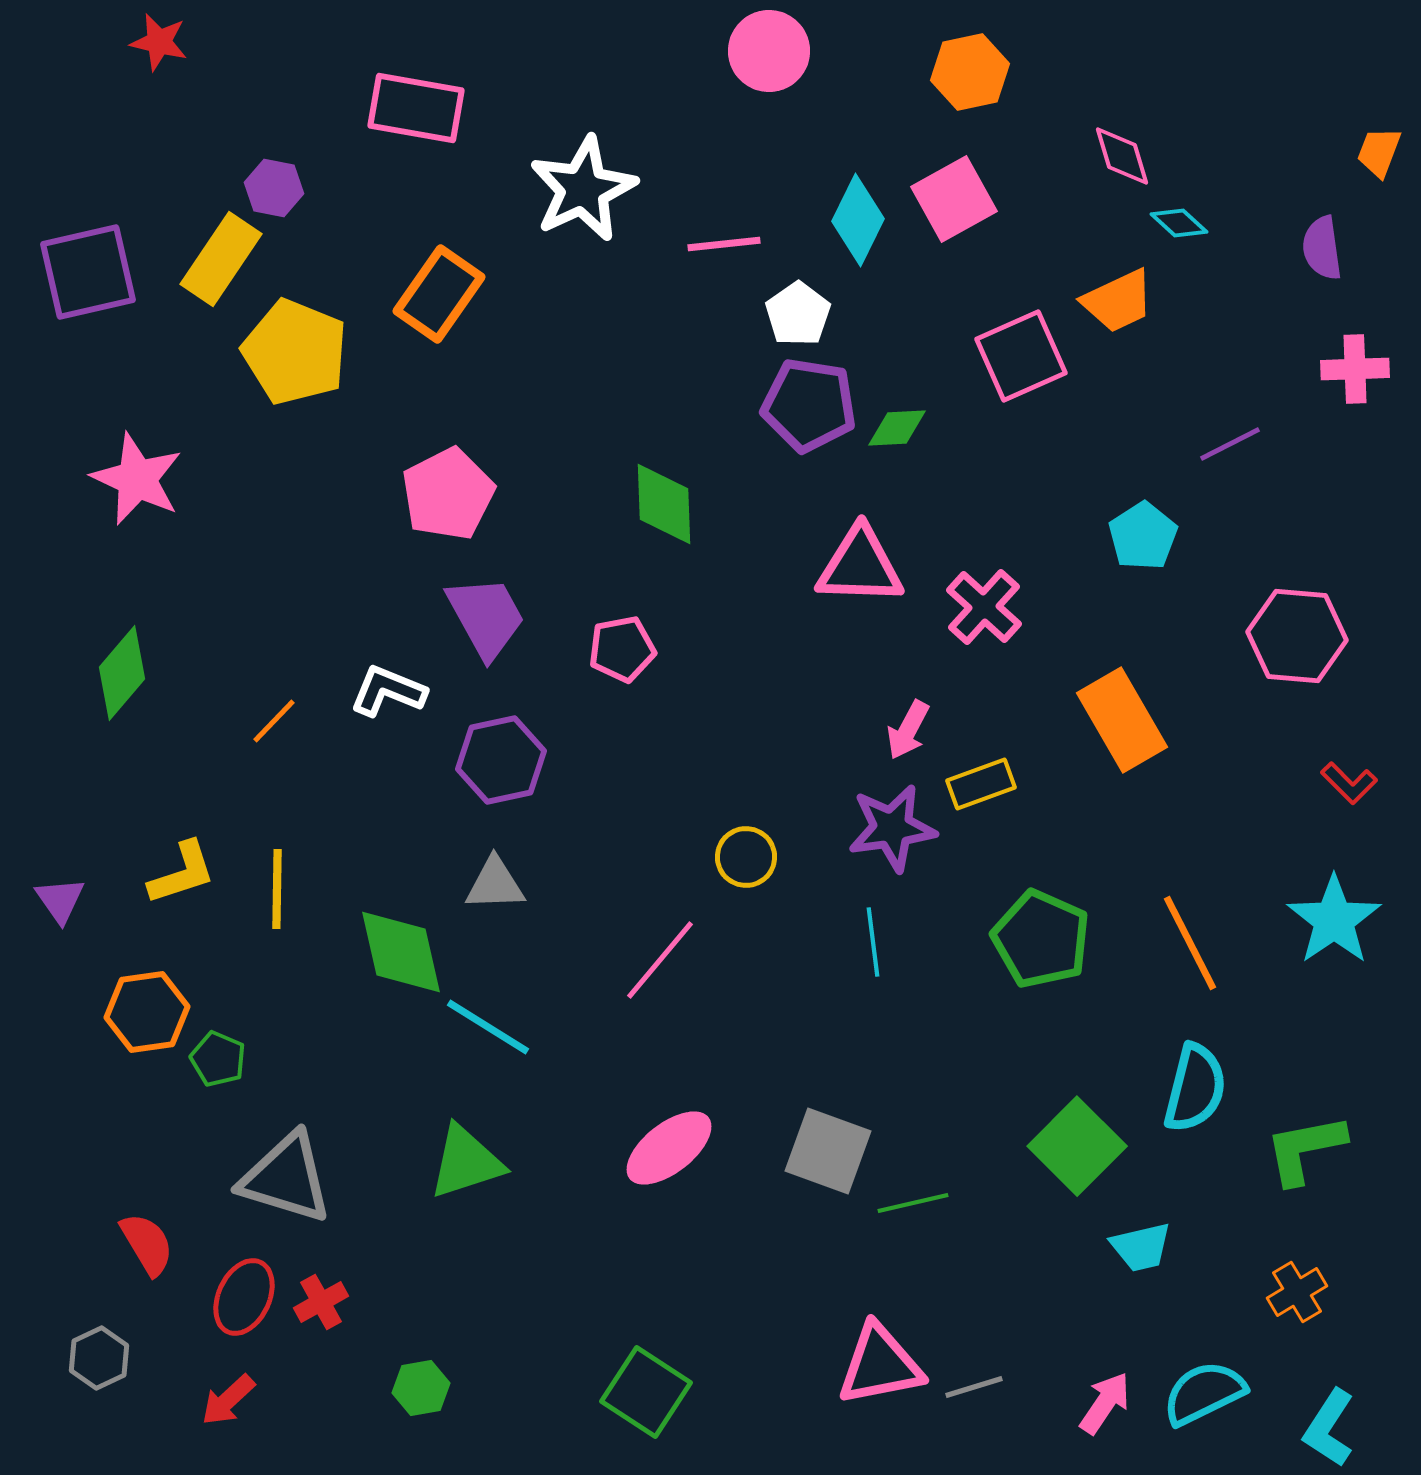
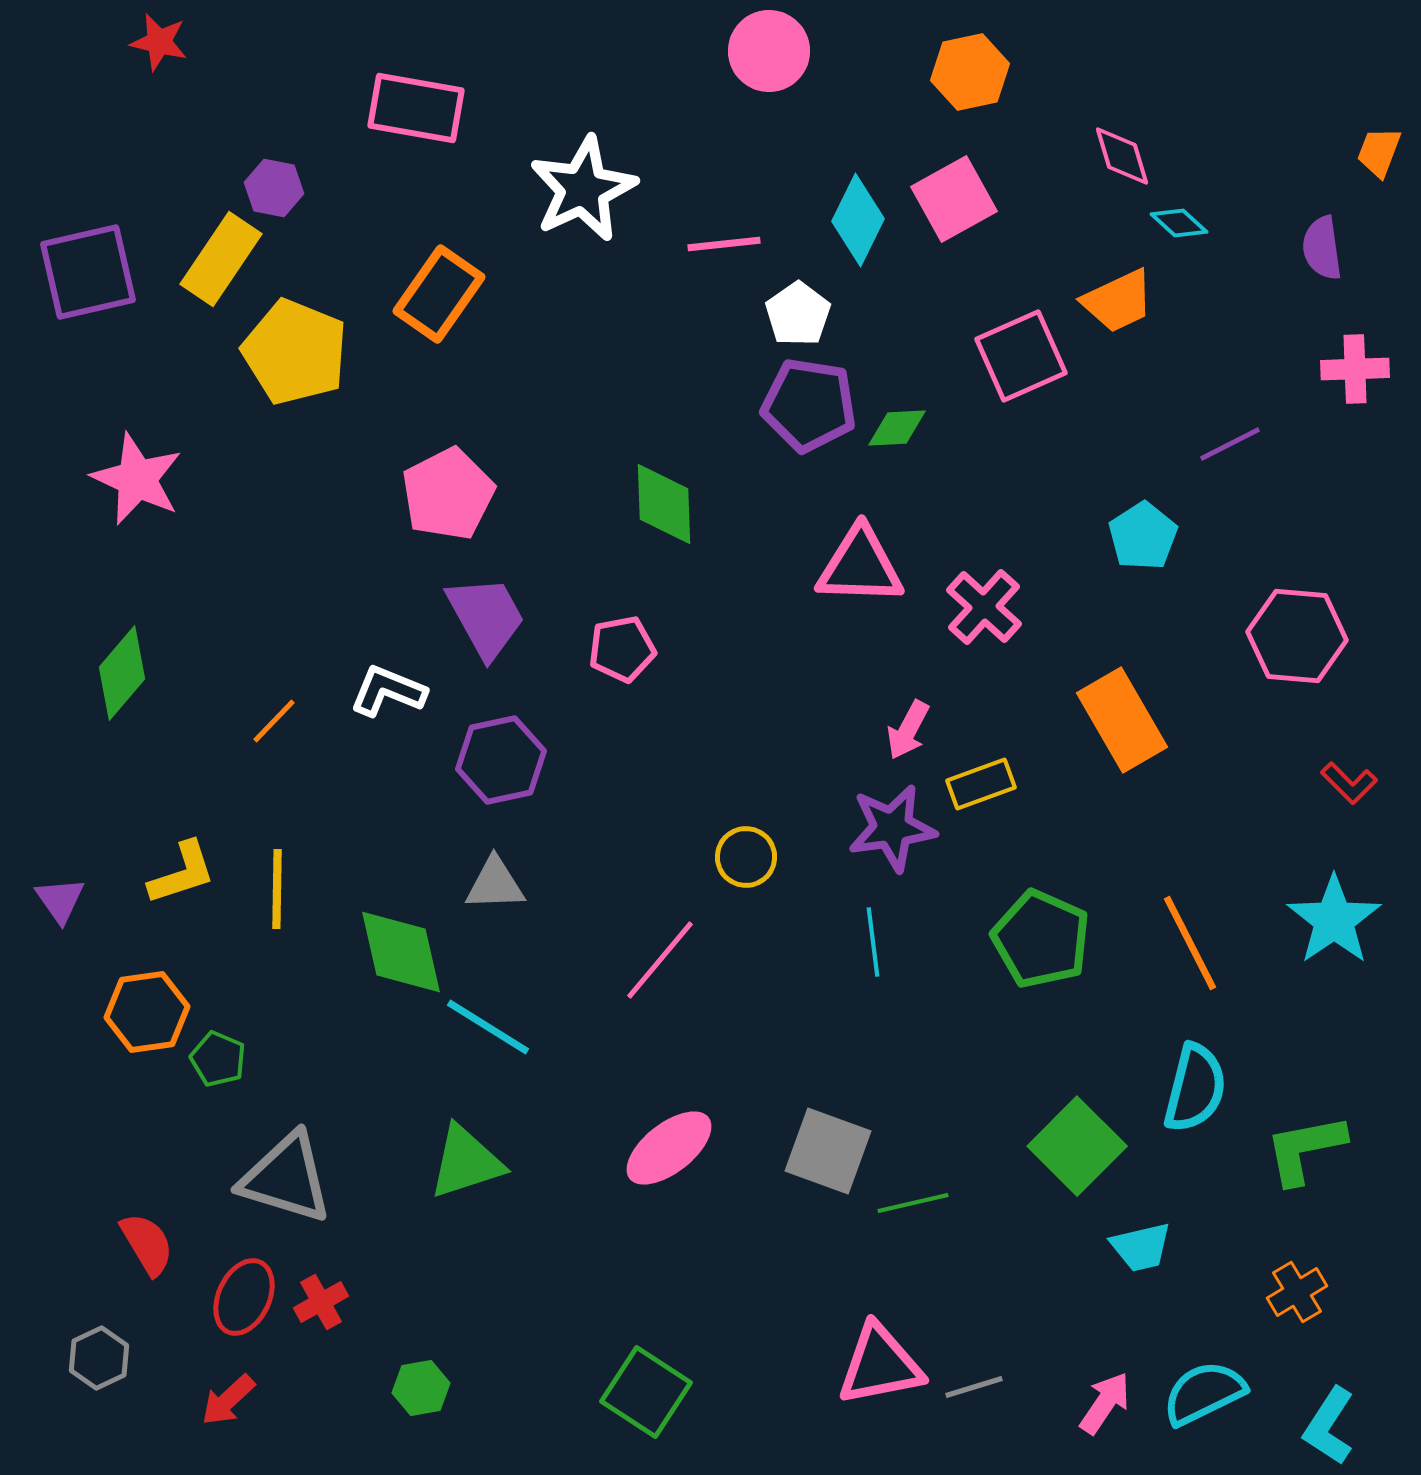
cyan L-shape at (1329, 1428): moved 2 px up
